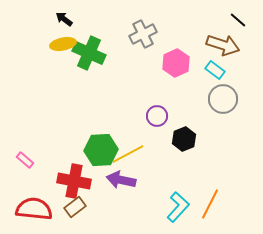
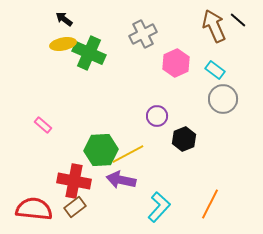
brown arrow: moved 9 px left, 19 px up; rotated 132 degrees counterclockwise
pink rectangle: moved 18 px right, 35 px up
cyan L-shape: moved 19 px left
